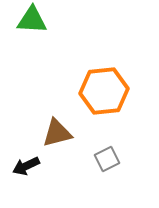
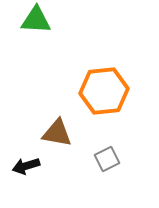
green triangle: moved 4 px right
brown triangle: rotated 24 degrees clockwise
black arrow: rotated 8 degrees clockwise
